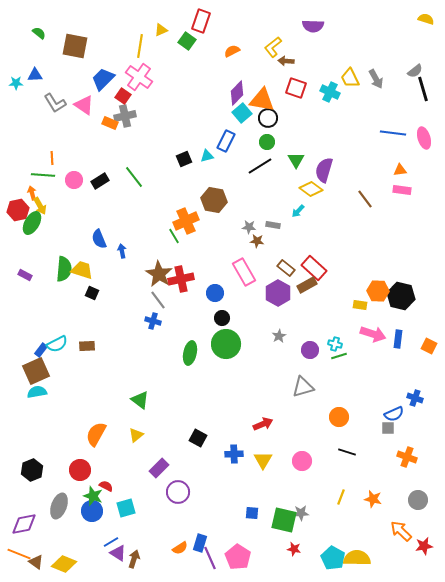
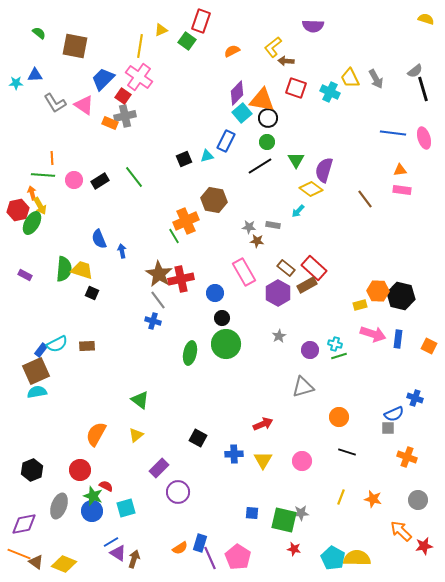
yellow rectangle at (360, 305): rotated 24 degrees counterclockwise
